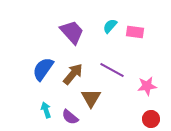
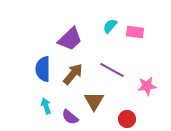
purple trapezoid: moved 2 px left, 7 px down; rotated 88 degrees clockwise
blue semicircle: rotated 35 degrees counterclockwise
brown triangle: moved 3 px right, 3 px down
cyan arrow: moved 4 px up
red circle: moved 24 px left
